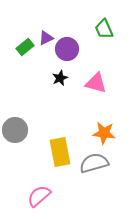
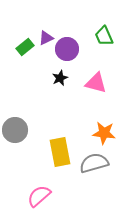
green trapezoid: moved 7 px down
